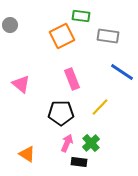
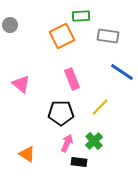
green rectangle: rotated 12 degrees counterclockwise
green cross: moved 3 px right, 2 px up
